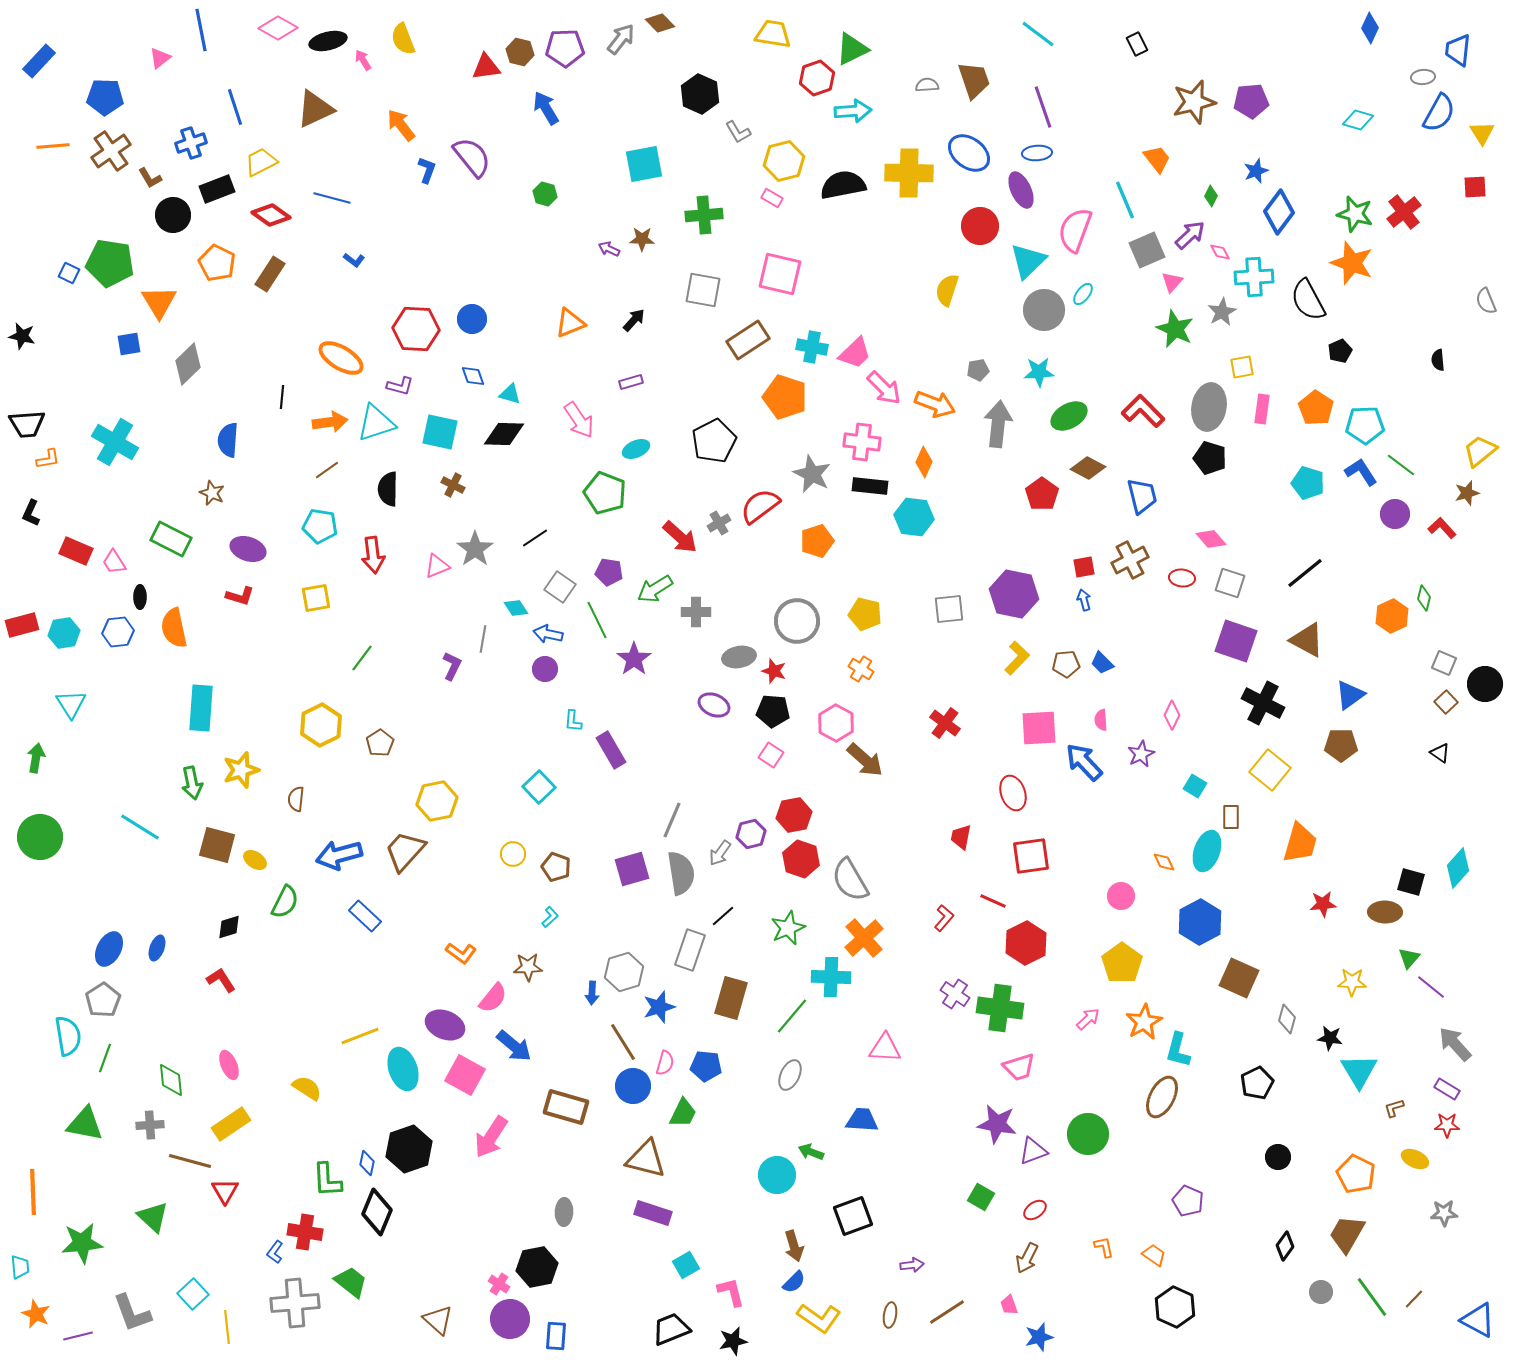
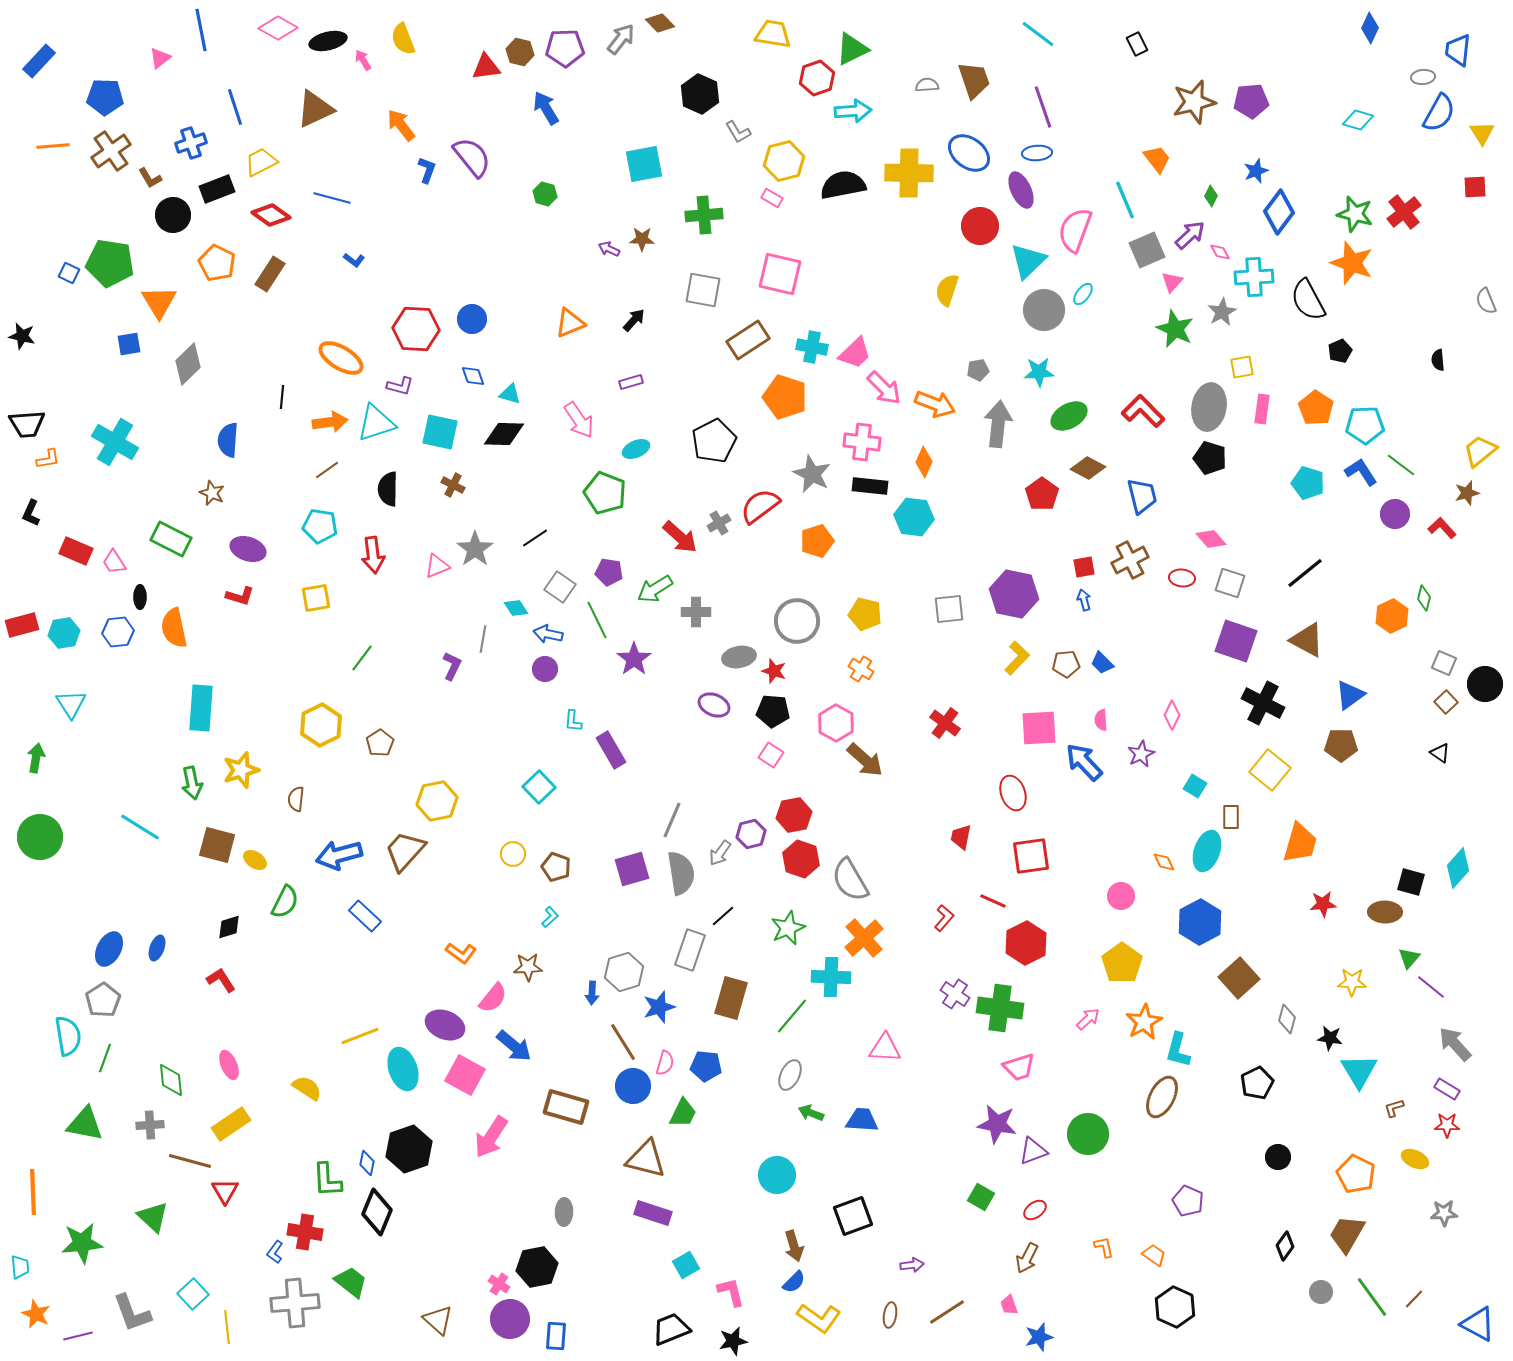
brown square at (1239, 978): rotated 24 degrees clockwise
green arrow at (811, 1152): moved 39 px up
blue triangle at (1478, 1320): moved 4 px down
